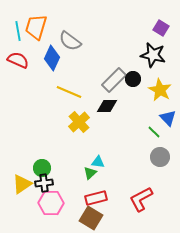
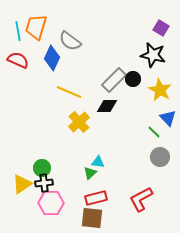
brown square: moved 1 px right; rotated 25 degrees counterclockwise
